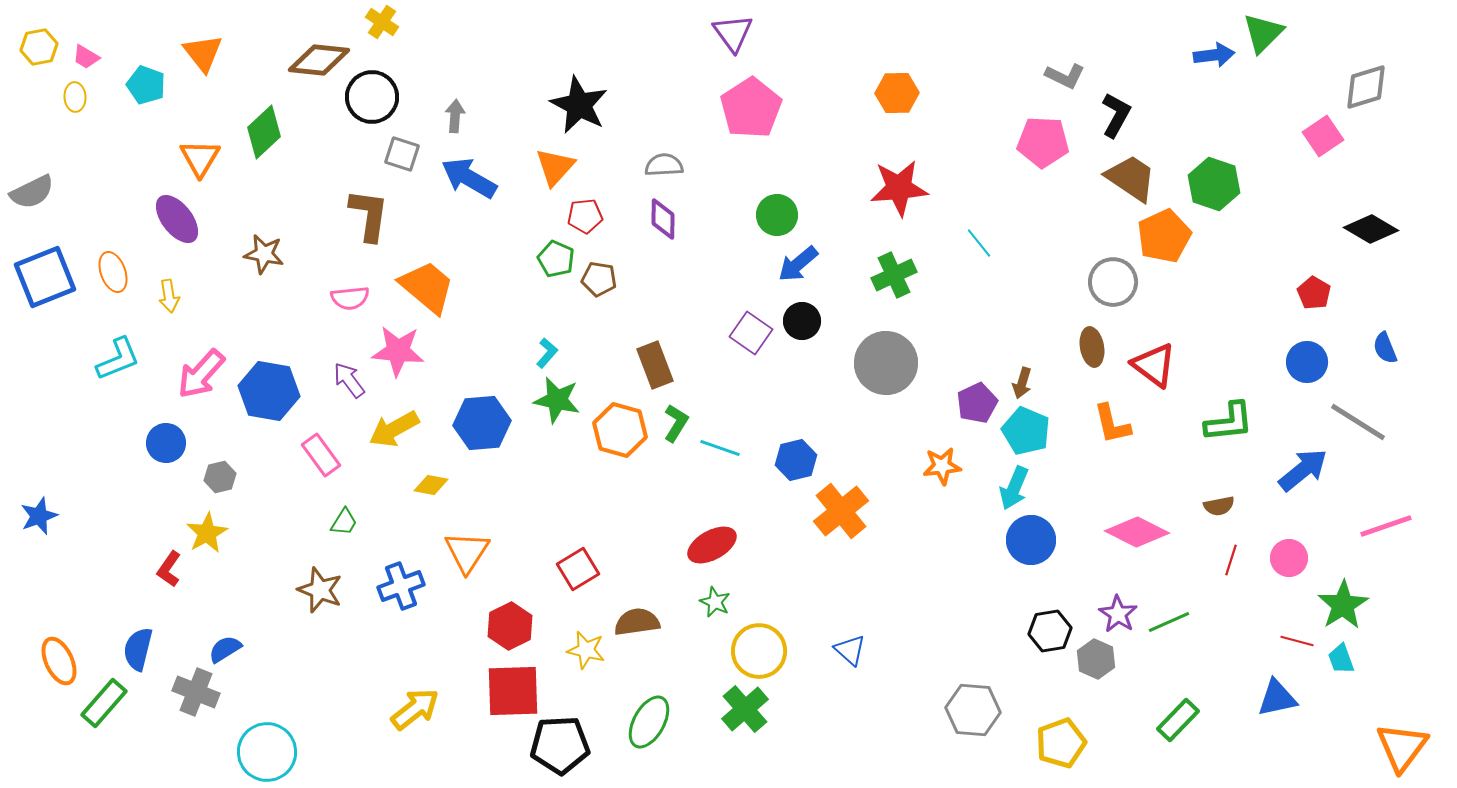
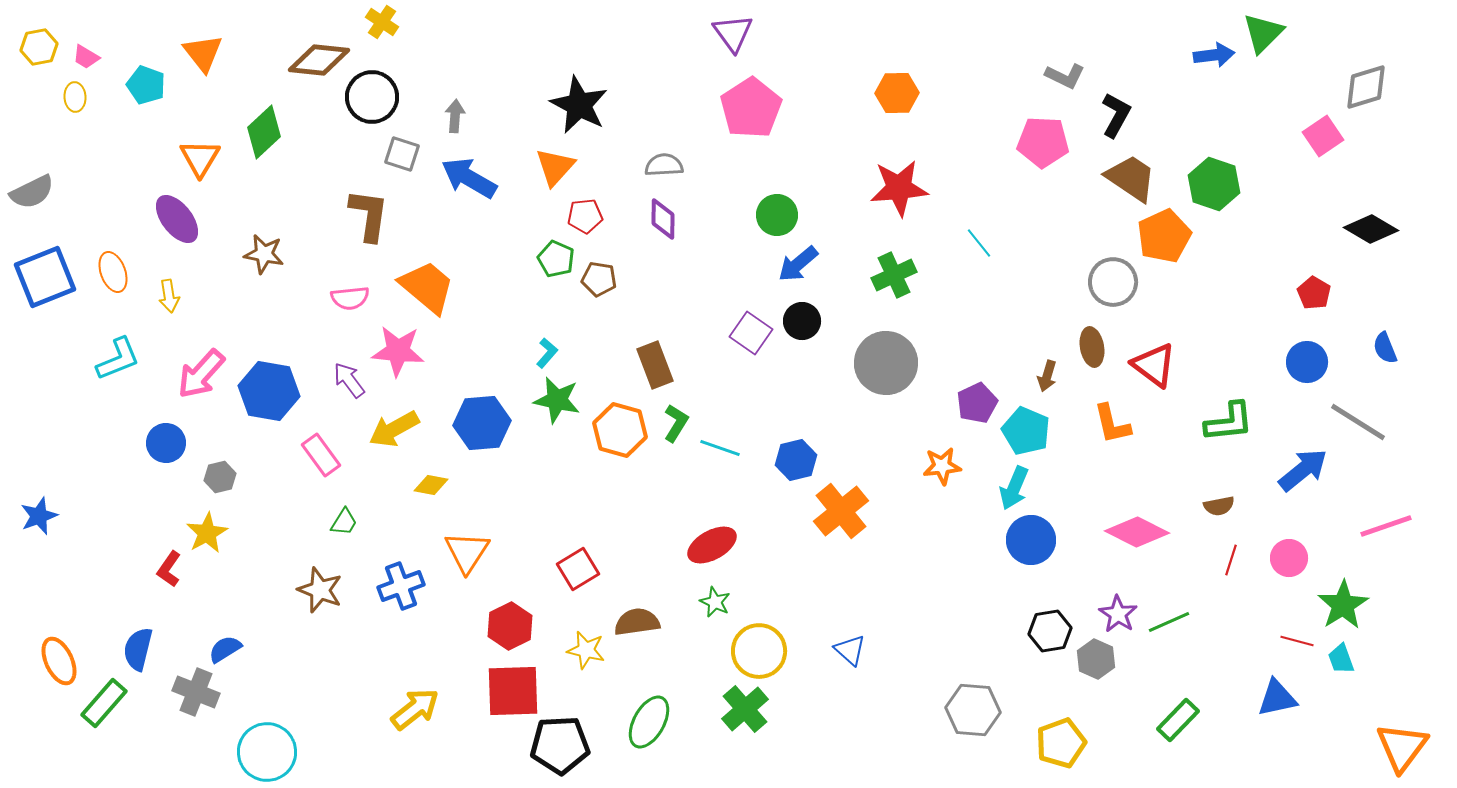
brown arrow at (1022, 383): moved 25 px right, 7 px up
